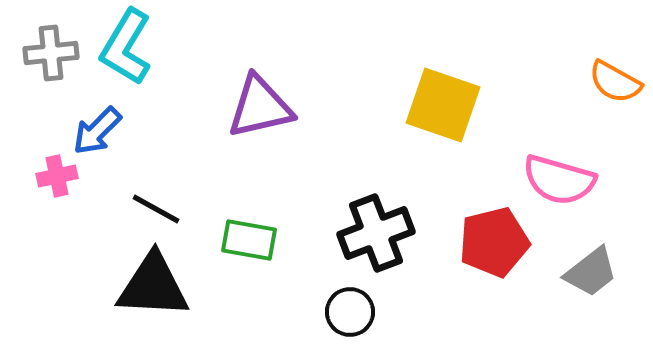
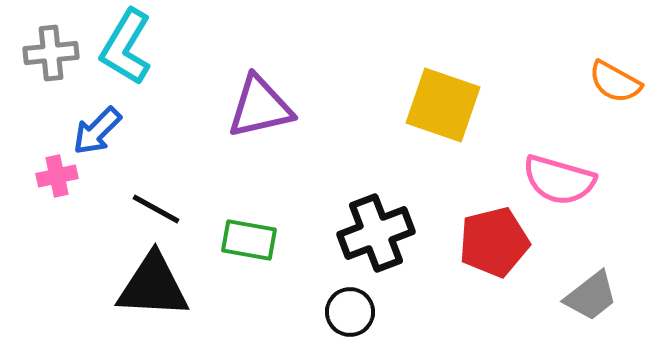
gray trapezoid: moved 24 px down
